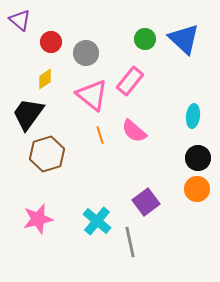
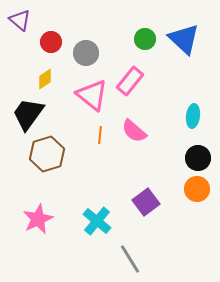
orange line: rotated 24 degrees clockwise
pink star: rotated 12 degrees counterclockwise
gray line: moved 17 px down; rotated 20 degrees counterclockwise
